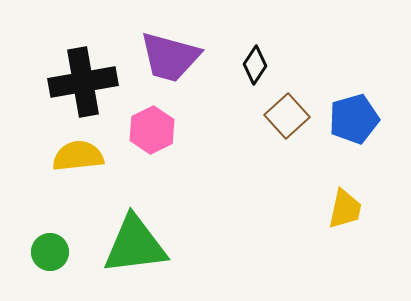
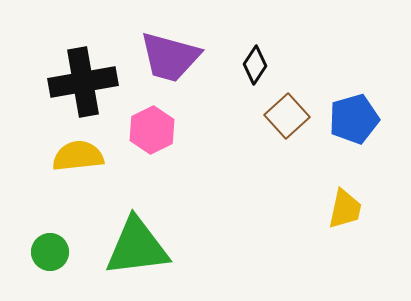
green triangle: moved 2 px right, 2 px down
